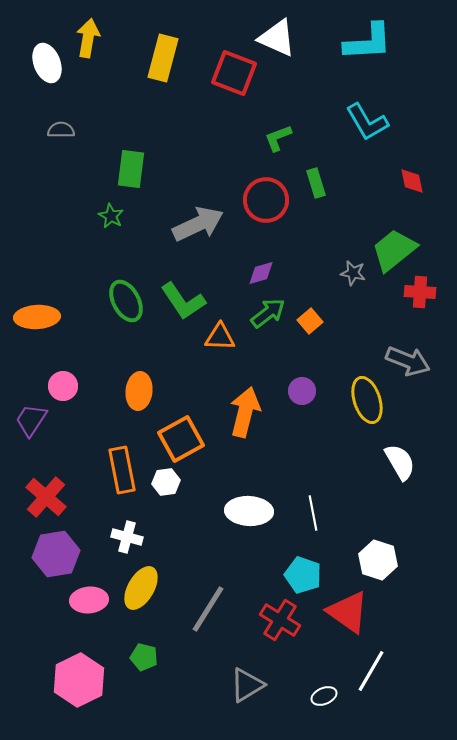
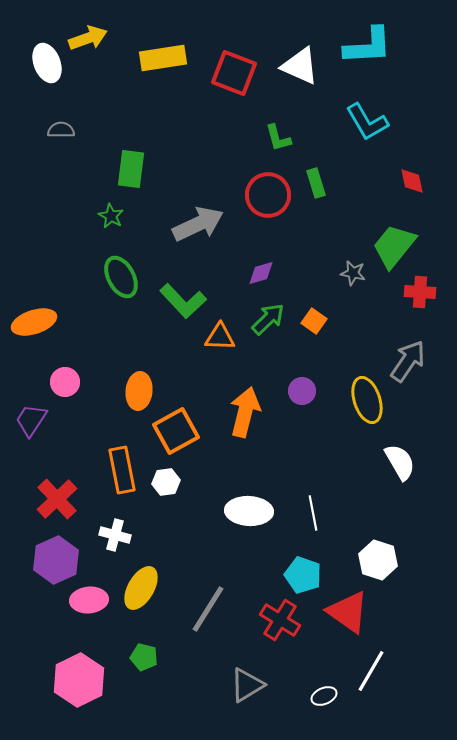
yellow arrow at (88, 38): rotated 60 degrees clockwise
white triangle at (277, 38): moved 23 px right, 28 px down
cyan L-shape at (368, 42): moved 4 px down
yellow rectangle at (163, 58): rotated 66 degrees clockwise
green L-shape at (278, 138): rotated 84 degrees counterclockwise
red circle at (266, 200): moved 2 px right, 5 px up
green trapezoid at (394, 250): moved 4 px up; rotated 12 degrees counterclockwise
green ellipse at (126, 301): moved 5 px left, 24 px up
green L-shape at (183, 301): rotated 9 degrees counterclockwise
green arrow at (268, 313): moved 6 px down; rotated 6 degrees counterclockwise
orange ellipse at (37, 317): moved 3 px left, 5 px down; rotated 15 degrees counterclockwise
orange square at (310, 321): moved 4 px right; rotated 15 degrees counterclockwise
gray arrow at (408, 361): rotated 78 degrees counterclockwise
pink circle at (63, 386): moved 2 px right, 4 px up
orange square at (181, 439): moved 5 px left, 8 px up
red cross at (46, 497): moved 11 px right, 2 px down; rotated 6 degrees clockwise
white cross at (127, 537): moved 12 px left, 2 px up
purple hexagon at (56, 554): moved 6 px down; rotated 15 degrees counterclockwise
